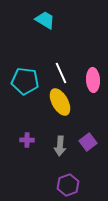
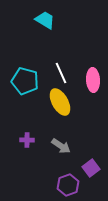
cyan pentagon: rotated 8 degrees clockwise
purple square: moved 3 px right, 26 px down
gray arrow: moved 1 px right; rotated 60 degrees counterclockwise
